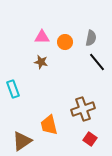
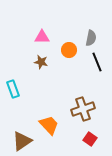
orange circle: moved 4 px right, 8 px down
black line: rotated 18 degrees clockwise
orange trapezoid: rotated 150 degrees clockwise
